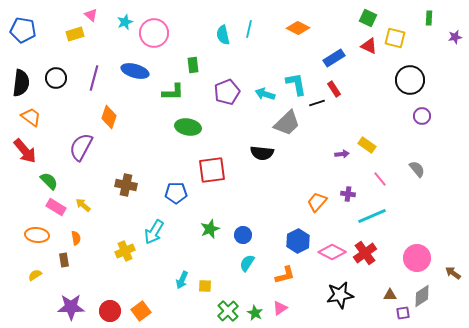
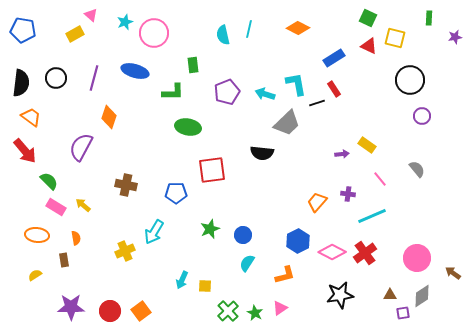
yellow rectangle at (75, 34): rotated 12 degrees counterclockwise
